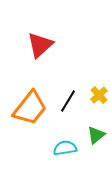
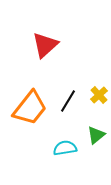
red triangle: moved 5 px right
